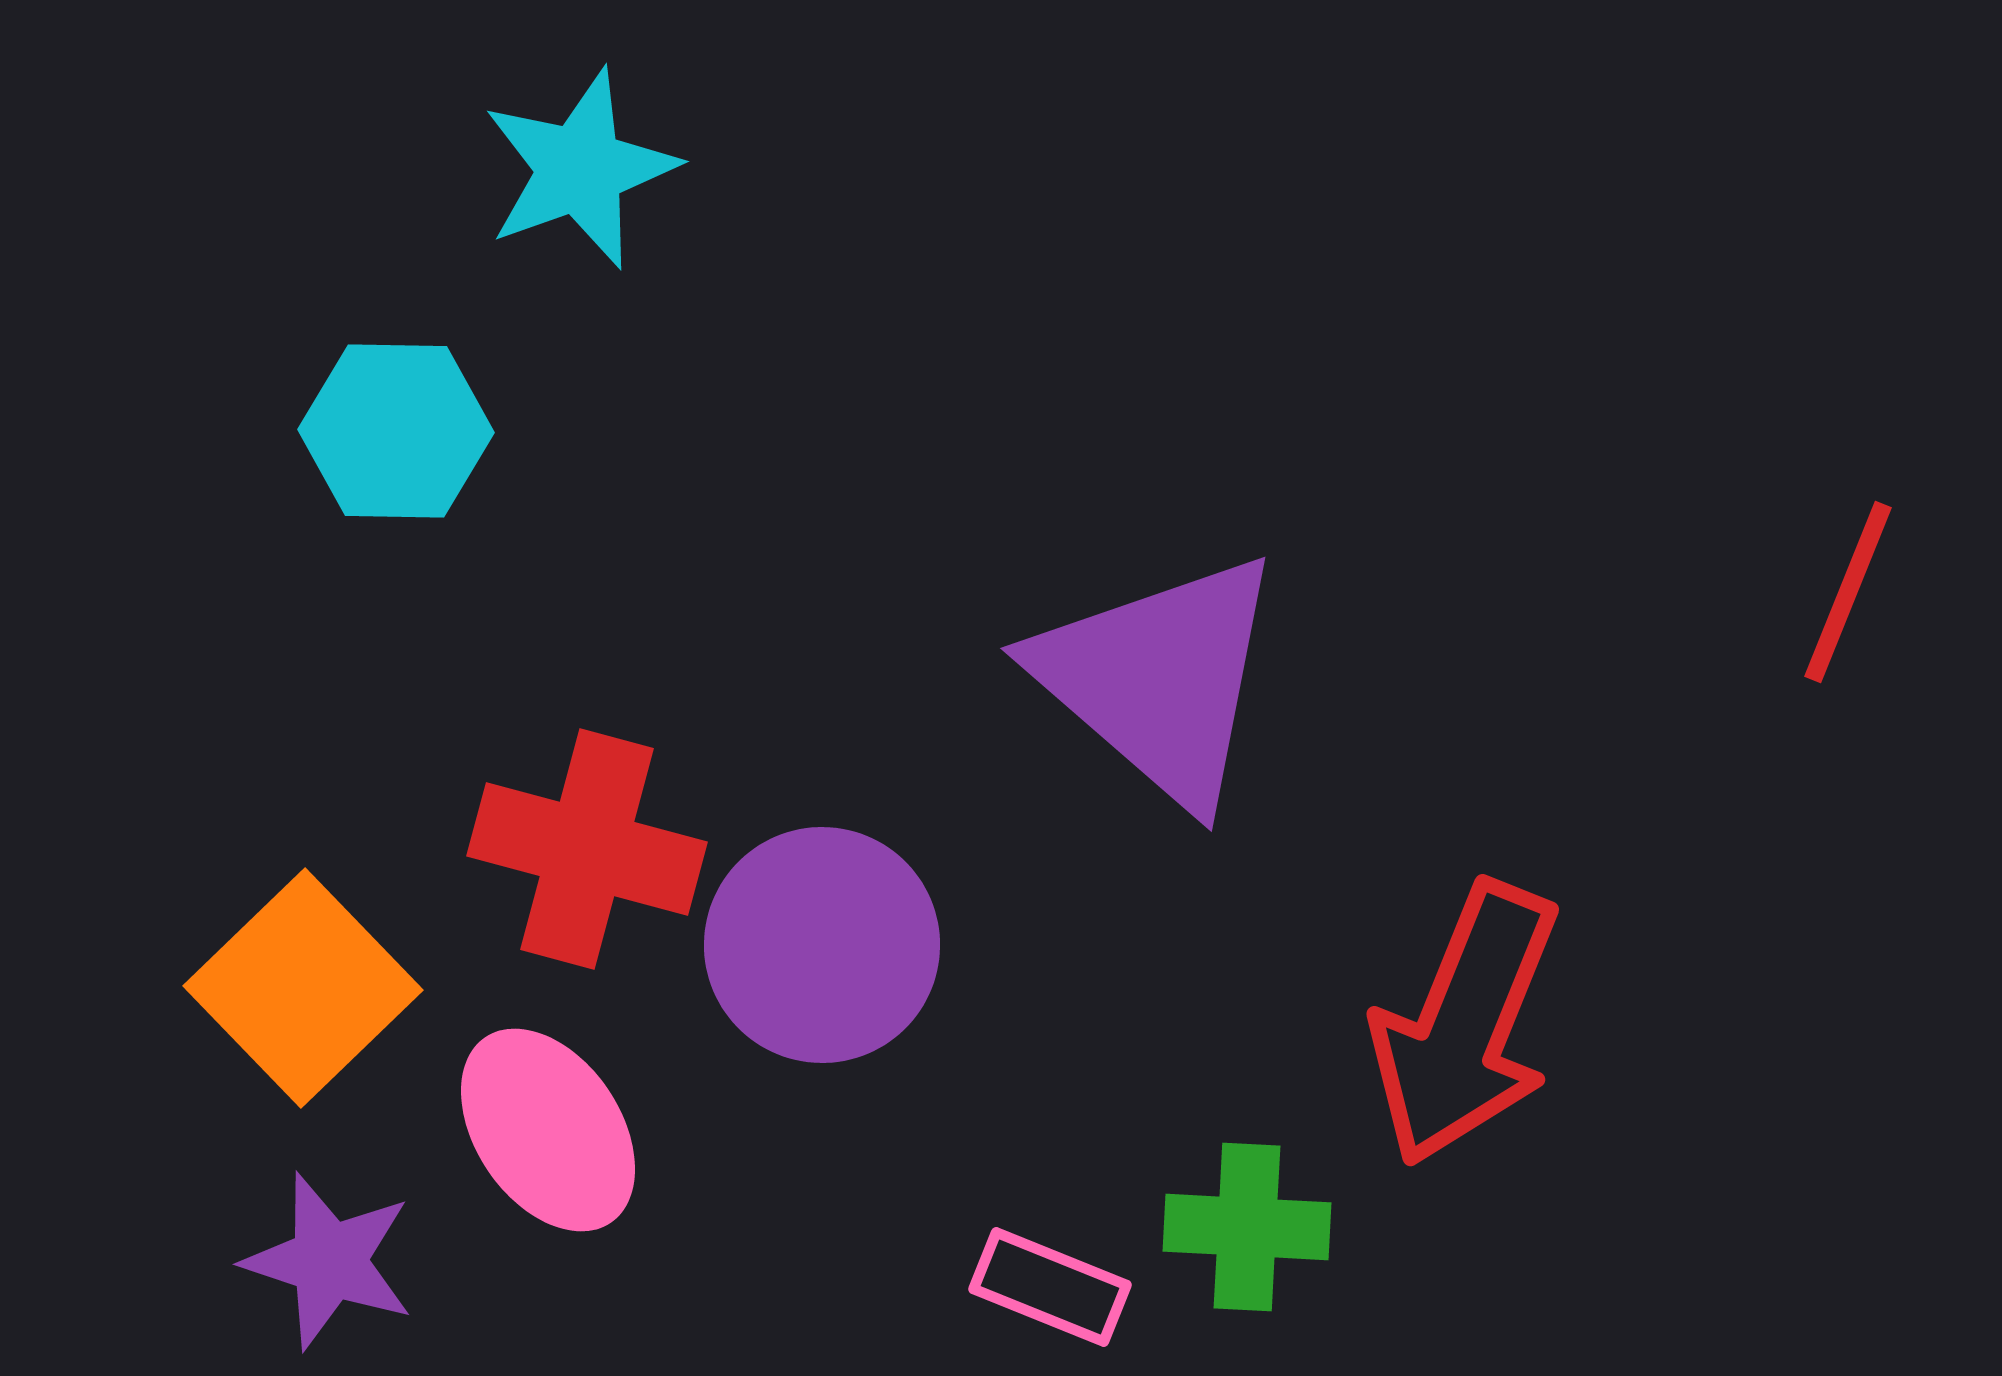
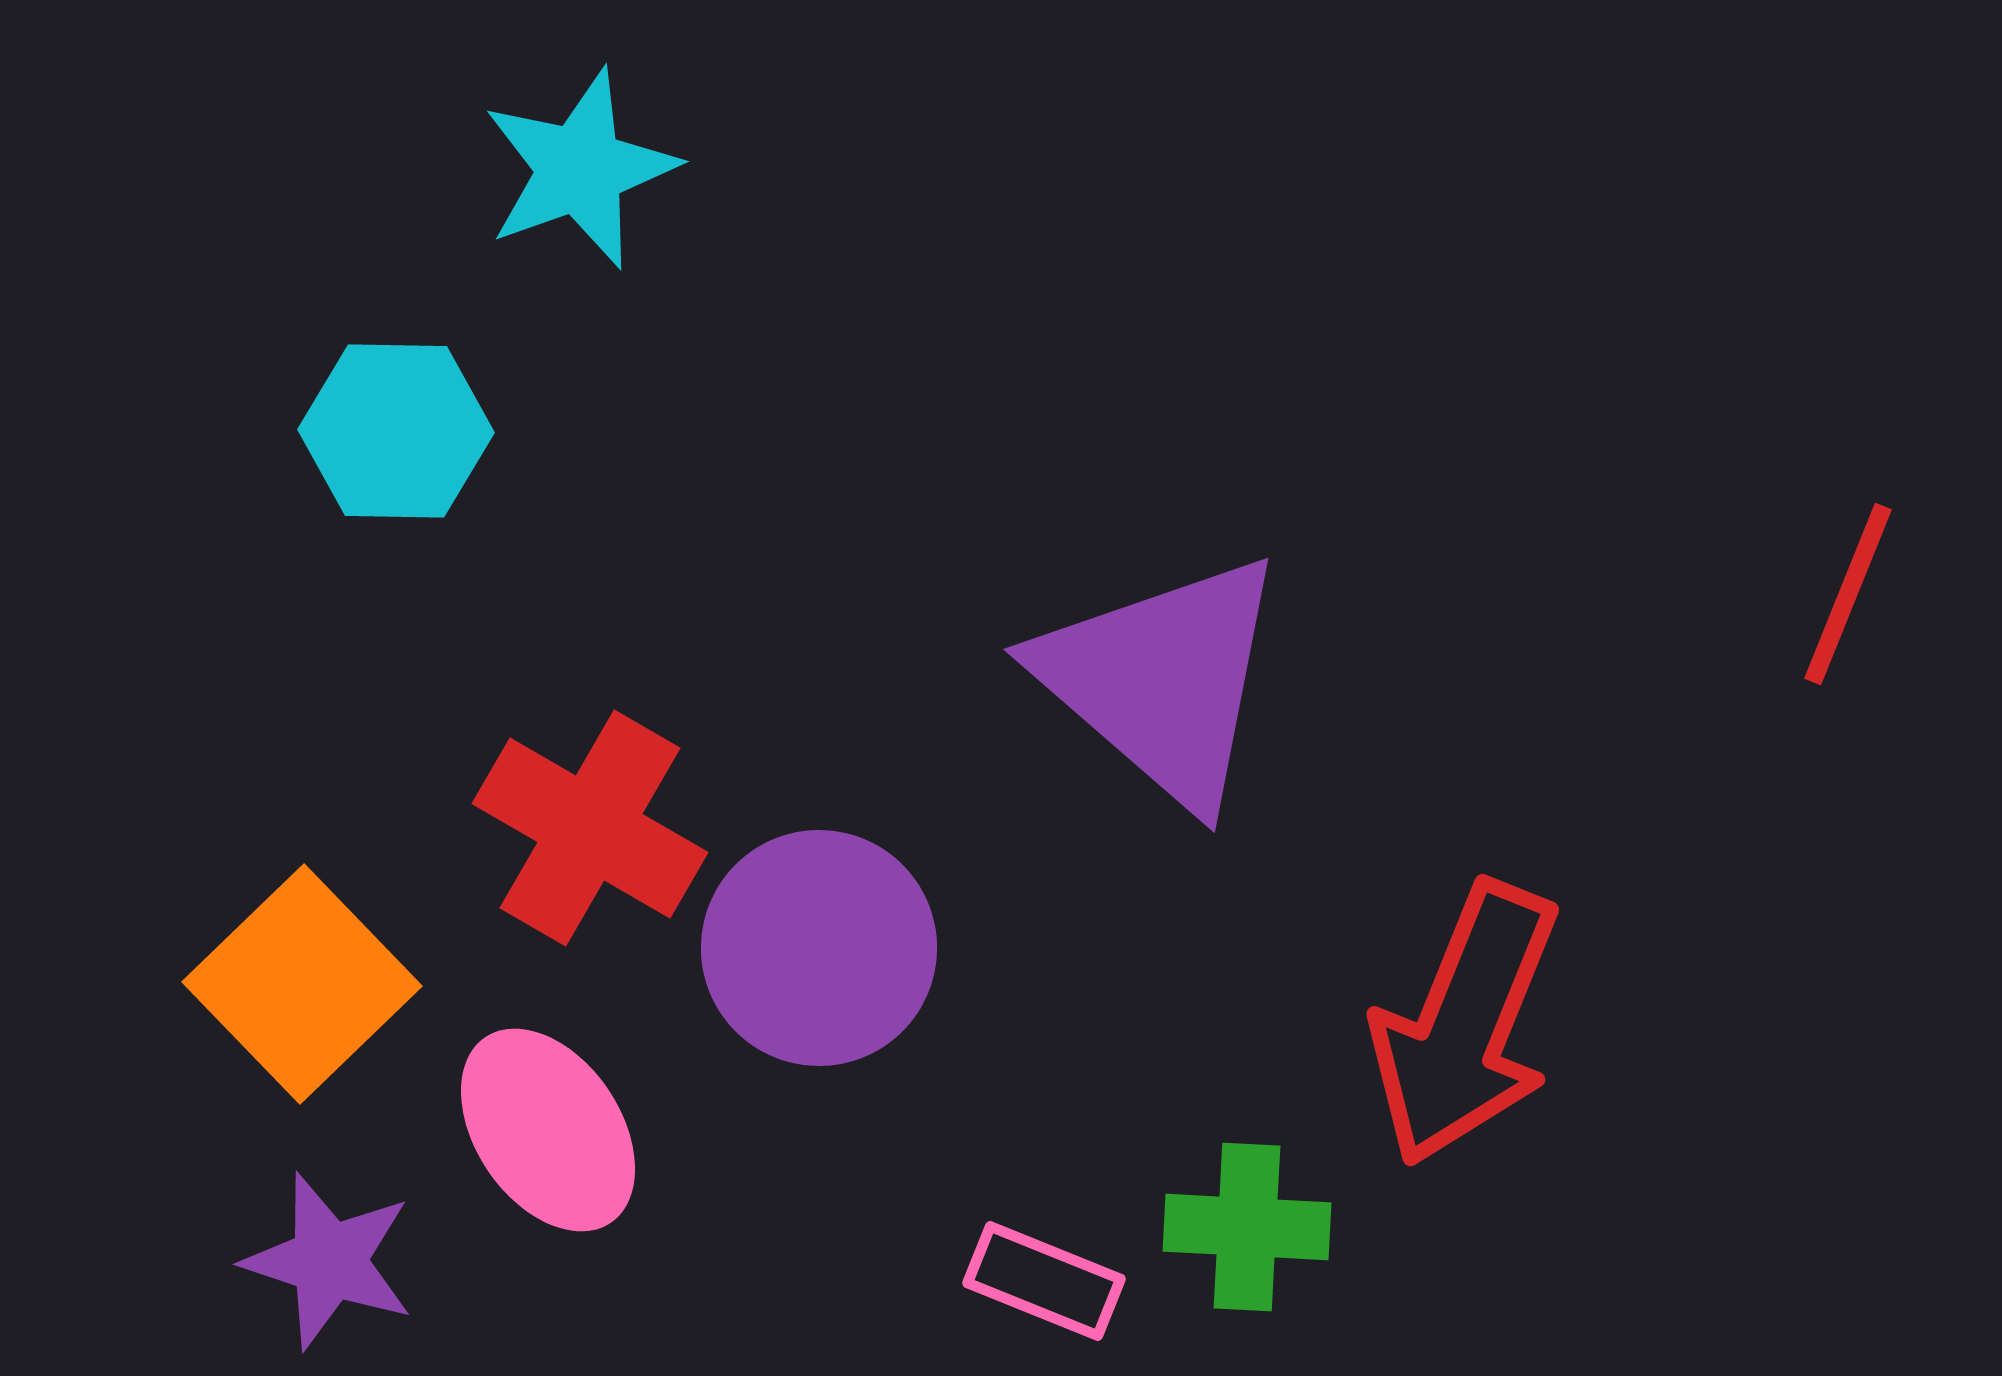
red line: moved 2 px down
purple triangle: moved 3 px right, 1 px down
red cross: moved 3 px right, 21 px up; rotated 15 degrees clockwise
purple circle: moved 3 px left, 3 px down
orange square: moved 1 px left, 4 px up
pink rectangle: moved 6 px left, 6 px up
